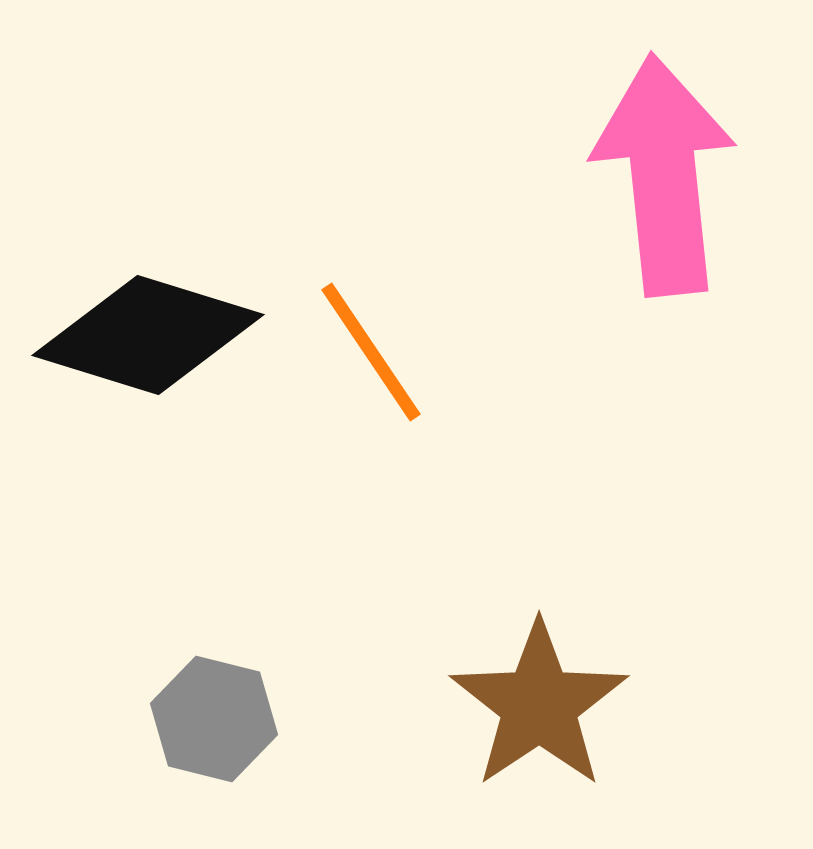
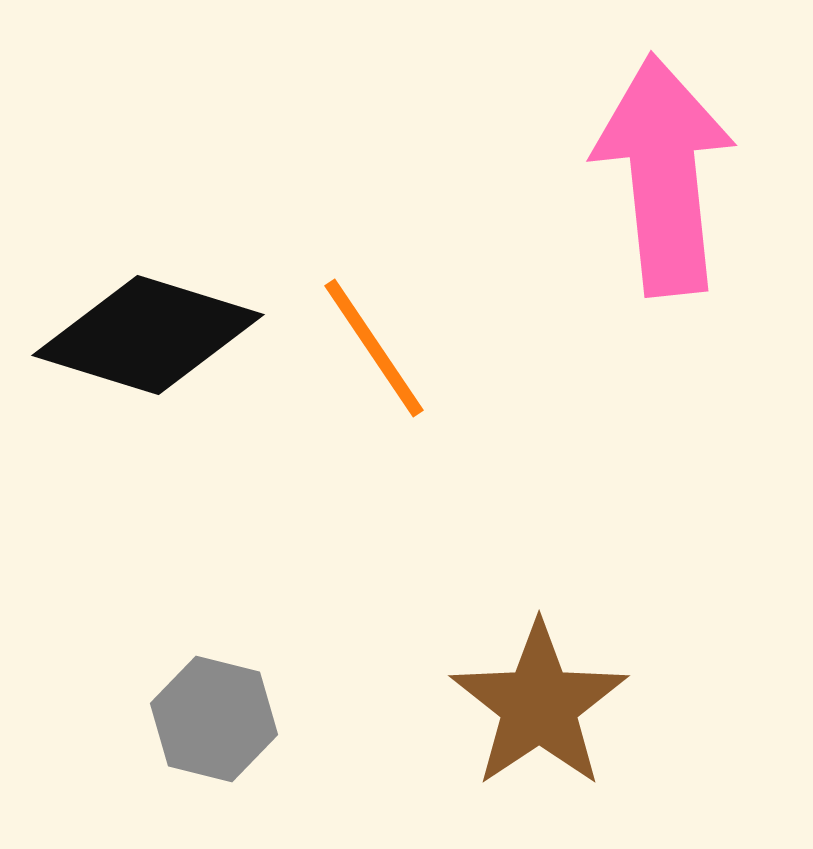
orange line: moved 3 px right, 4 px up
